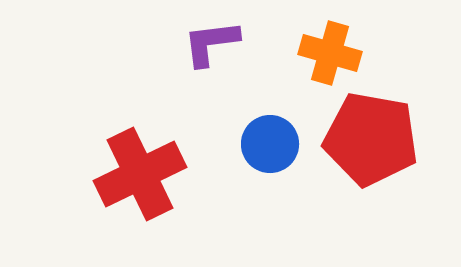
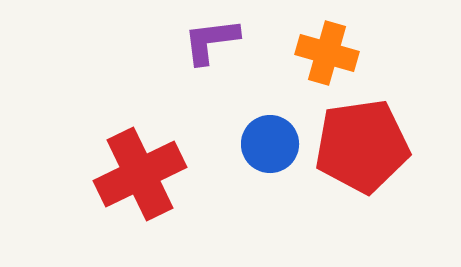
purple L-shape: moved 2 px up
orange cross: moved 3 px left
red pentagon: moved 9 px left, 7 px down; rotated 18 degrees counterclockwise
